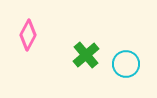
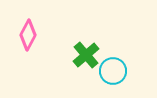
cyan circle: moved 13 px left, 7 px down
